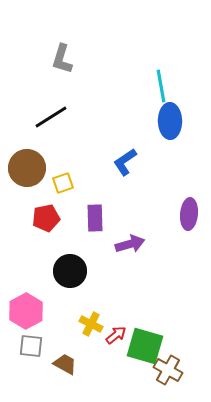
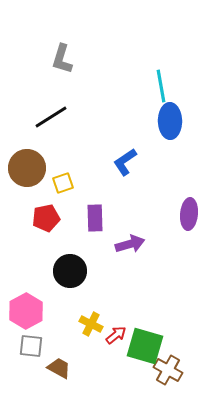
brown trapezoid: moved 6 px left, 4 px down
